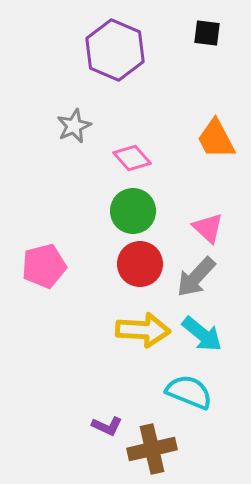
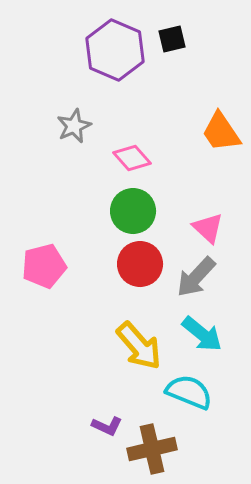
black square: moved 35 px left, 6 px down; rotated 20 degrees counterclockwise
orange trapezoid: moved 5 px right, 7 px up; rotated 6 degrees counterclockwise
yellow arrow: moved 4 px left, 16 px down; rotated 46 degrees clockwise
